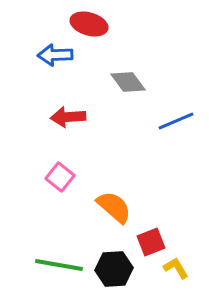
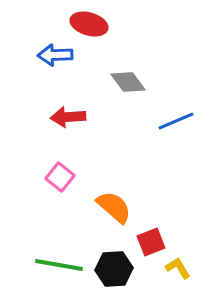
yellow L-shape: moved 2 px right
